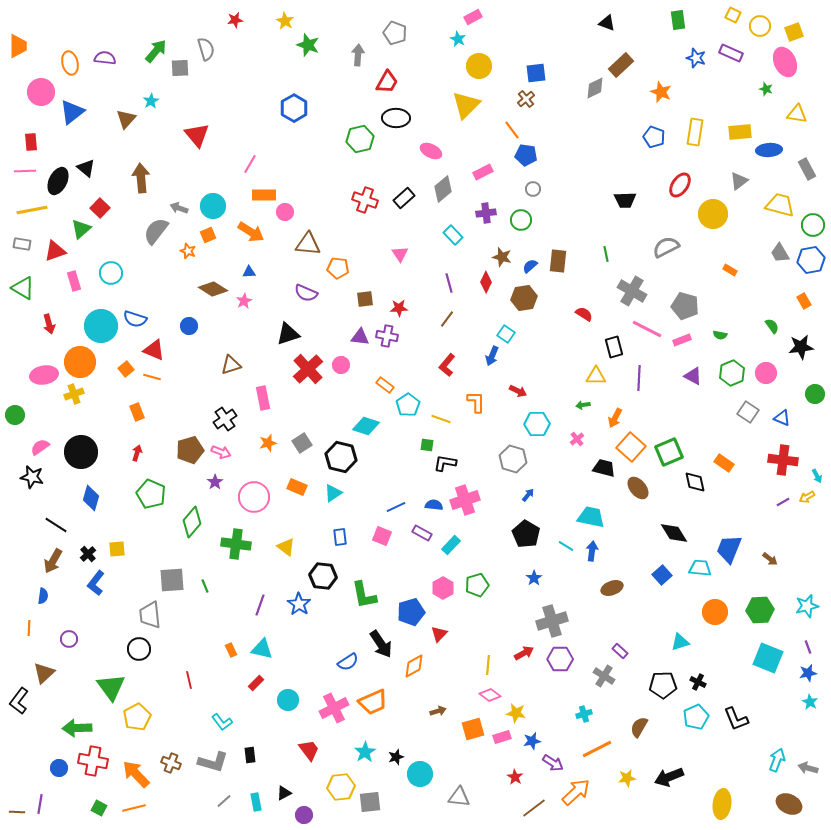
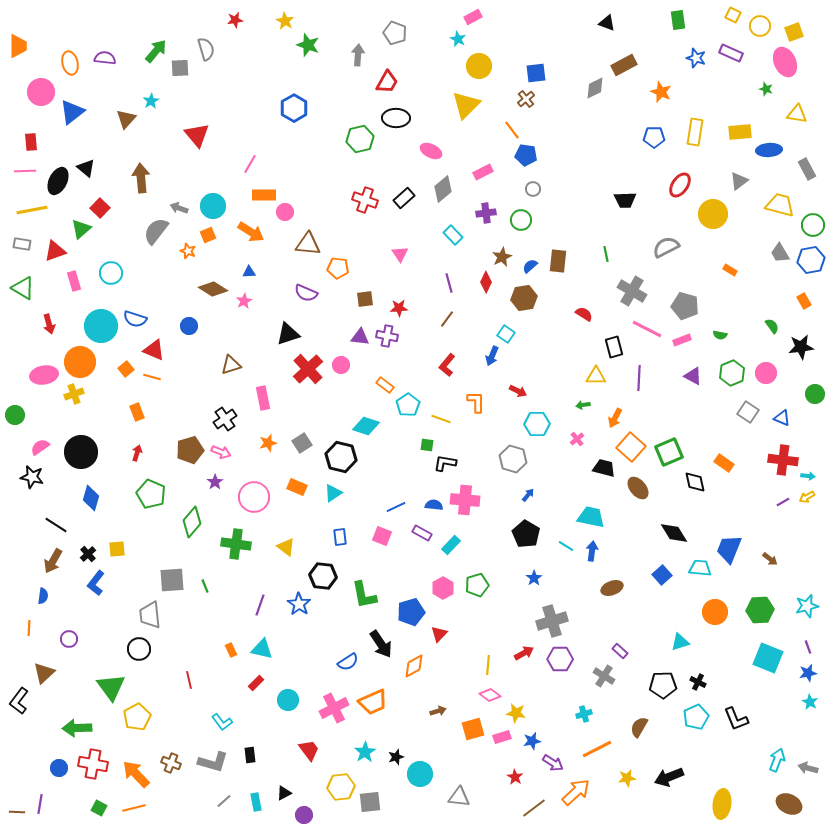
brown rectangle at (621, 65): moved 3 px right; rotated 15 degrees clockwise
blue pentagon at (654, 137): rotated 20 degrees counterclockwise
brown star at (502, 257): rotated 30 degrees clockwise
cyan arrow at (817, 476): moved 9 px left; rotated 56 degrees counterclockwise
pink cross at (465, 500): rotated 24 degrees clockwise
red cross at (93, 761): moved 3 px down
